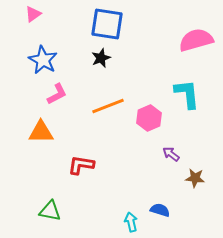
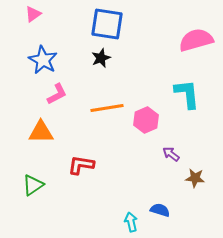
orange line: moved 1 px left, 2 px down; rotated 12 degrees clockwise
pink hexagon: moved 3 px left, 2 px down
green triangle: moved 17 px left, 26 px up; rotated 45 degrees counterclockwise
